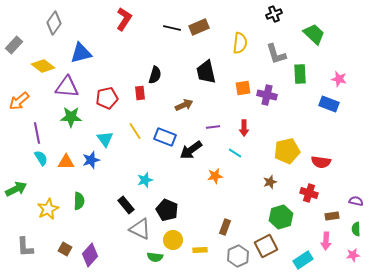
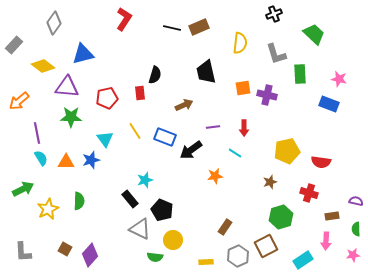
blue triangle at (81, 53): moved 2 px right, 1 px down
green arrow at (16, 189): moved 7 px right
black rectangle at (126, 205): moved 4 px right, 6 px up
black pentagon at (167, 210): moved 5 px left
brown rectangle at (225, 227): rotated 14 degrees clockwise
gray L-shape at (25, 247): moved 2 px left, 5 px down
yellow rectangle at (200, 250): moved 6 px right, 12 px down
